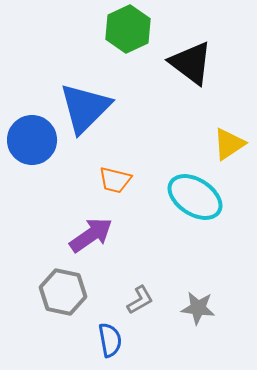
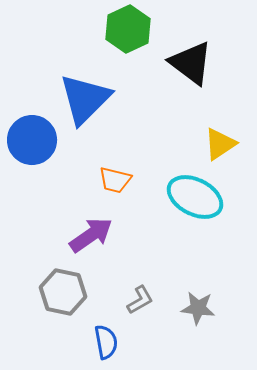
blue triangle: moved 9 px up
yellow triangle: moved 9 px left
cyan ellipse: rotated 6 degrees counterclockwise
blue semicircle: moved 4 px left, 2 px down
